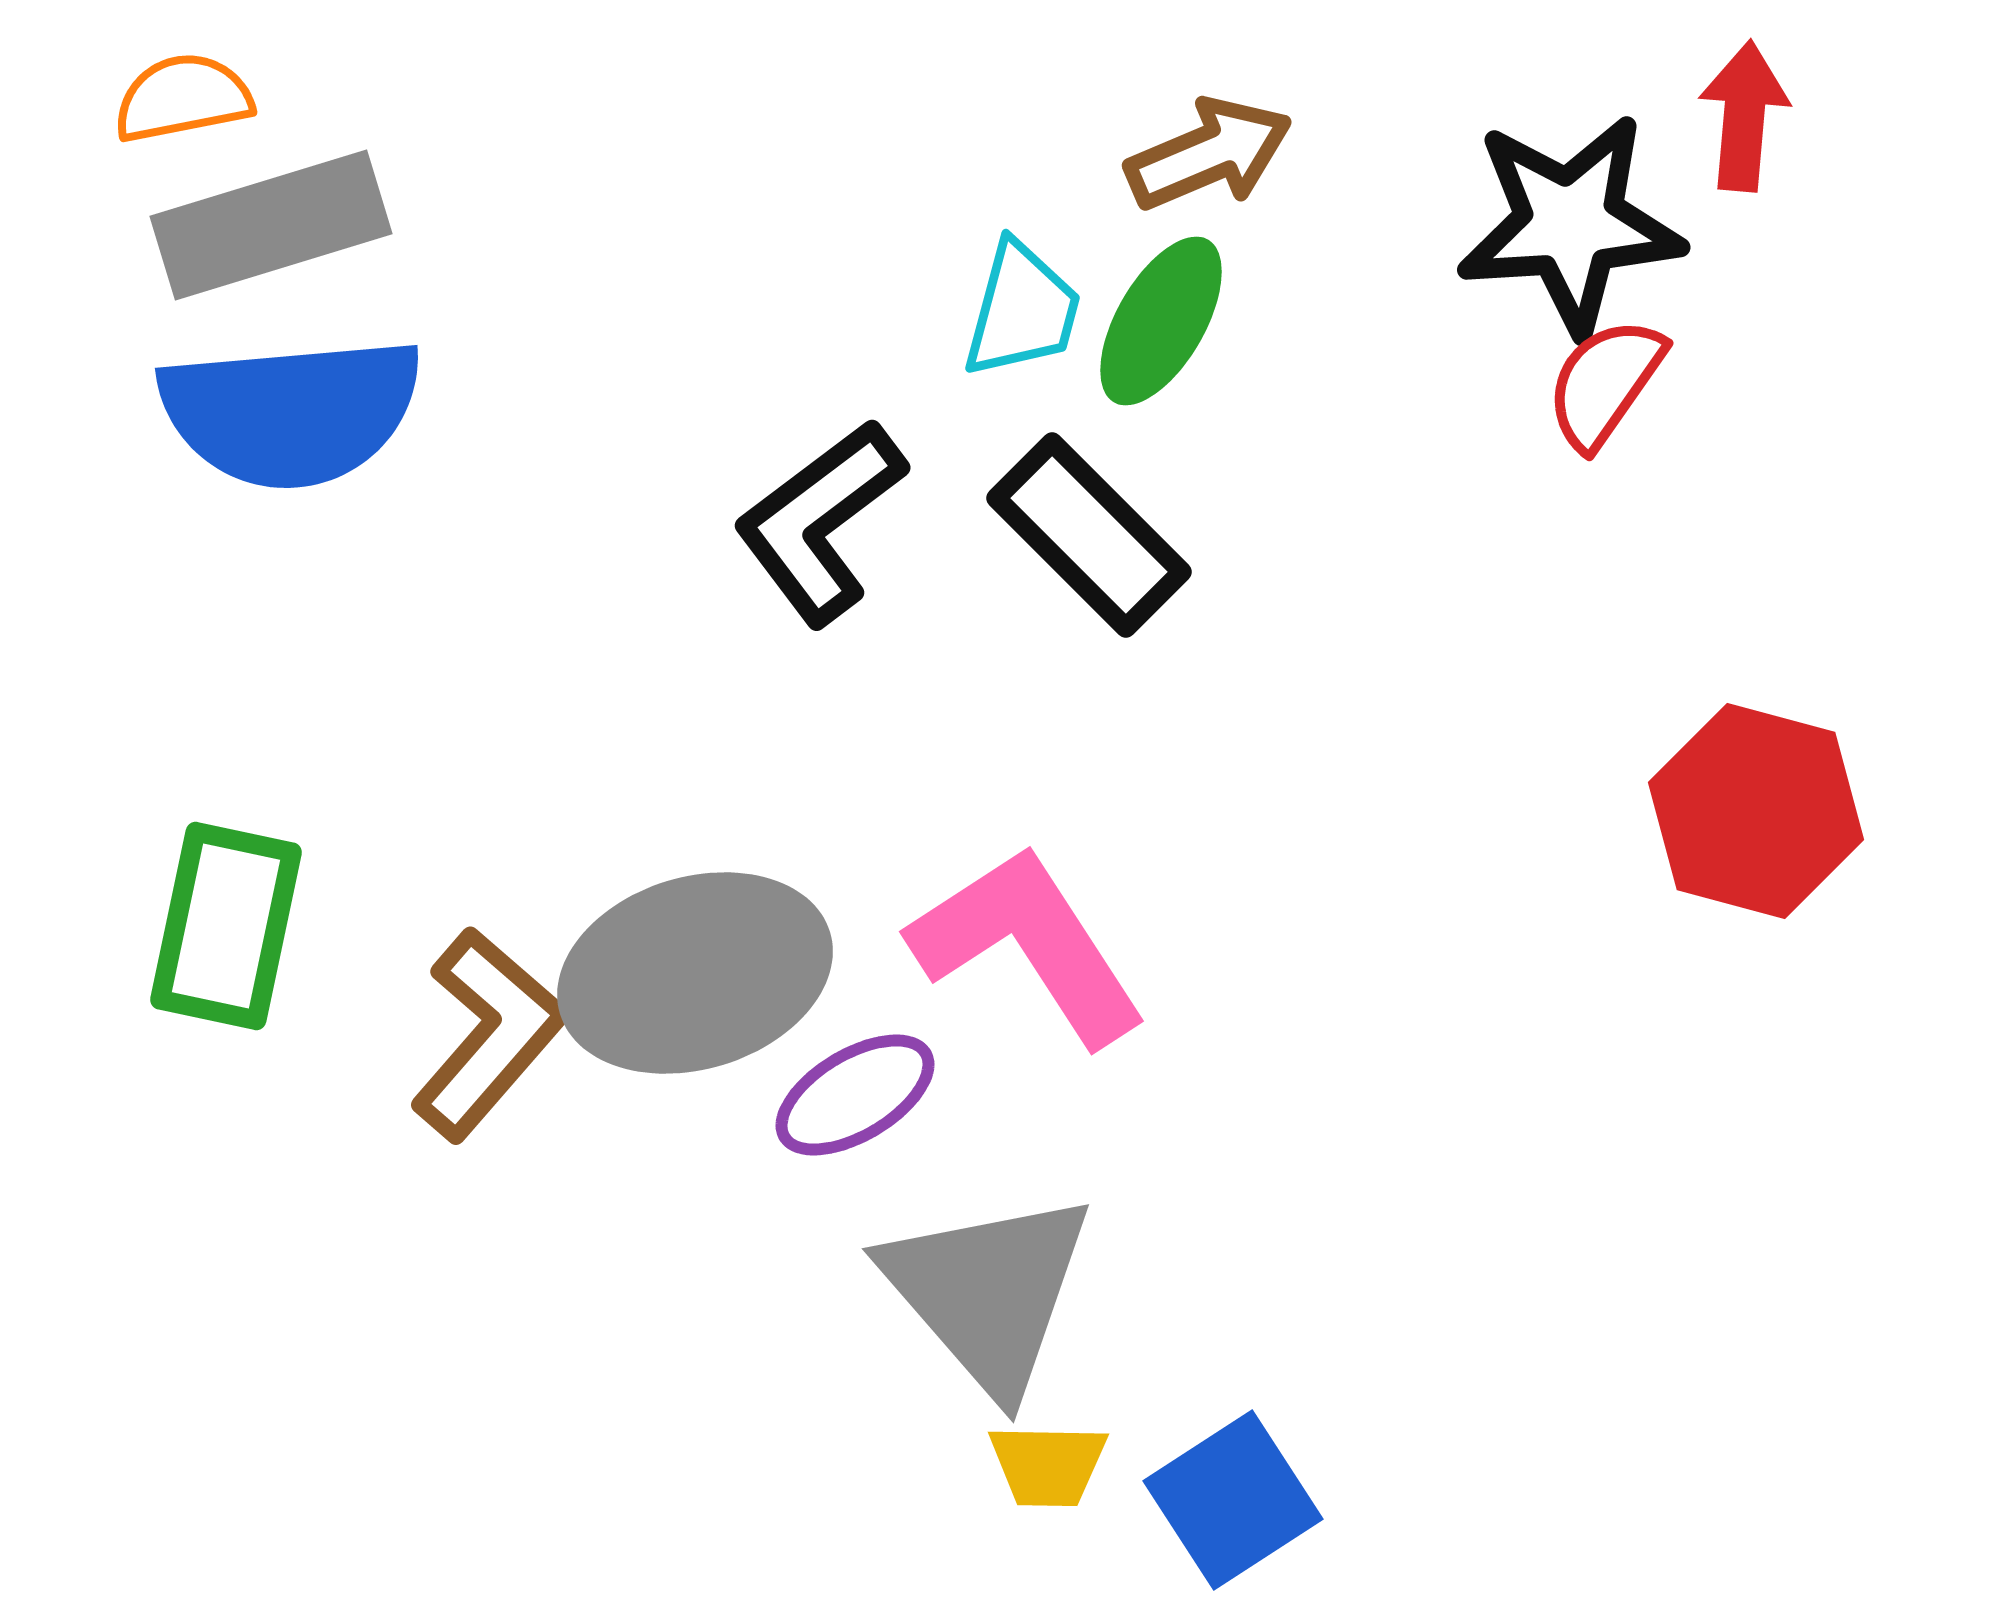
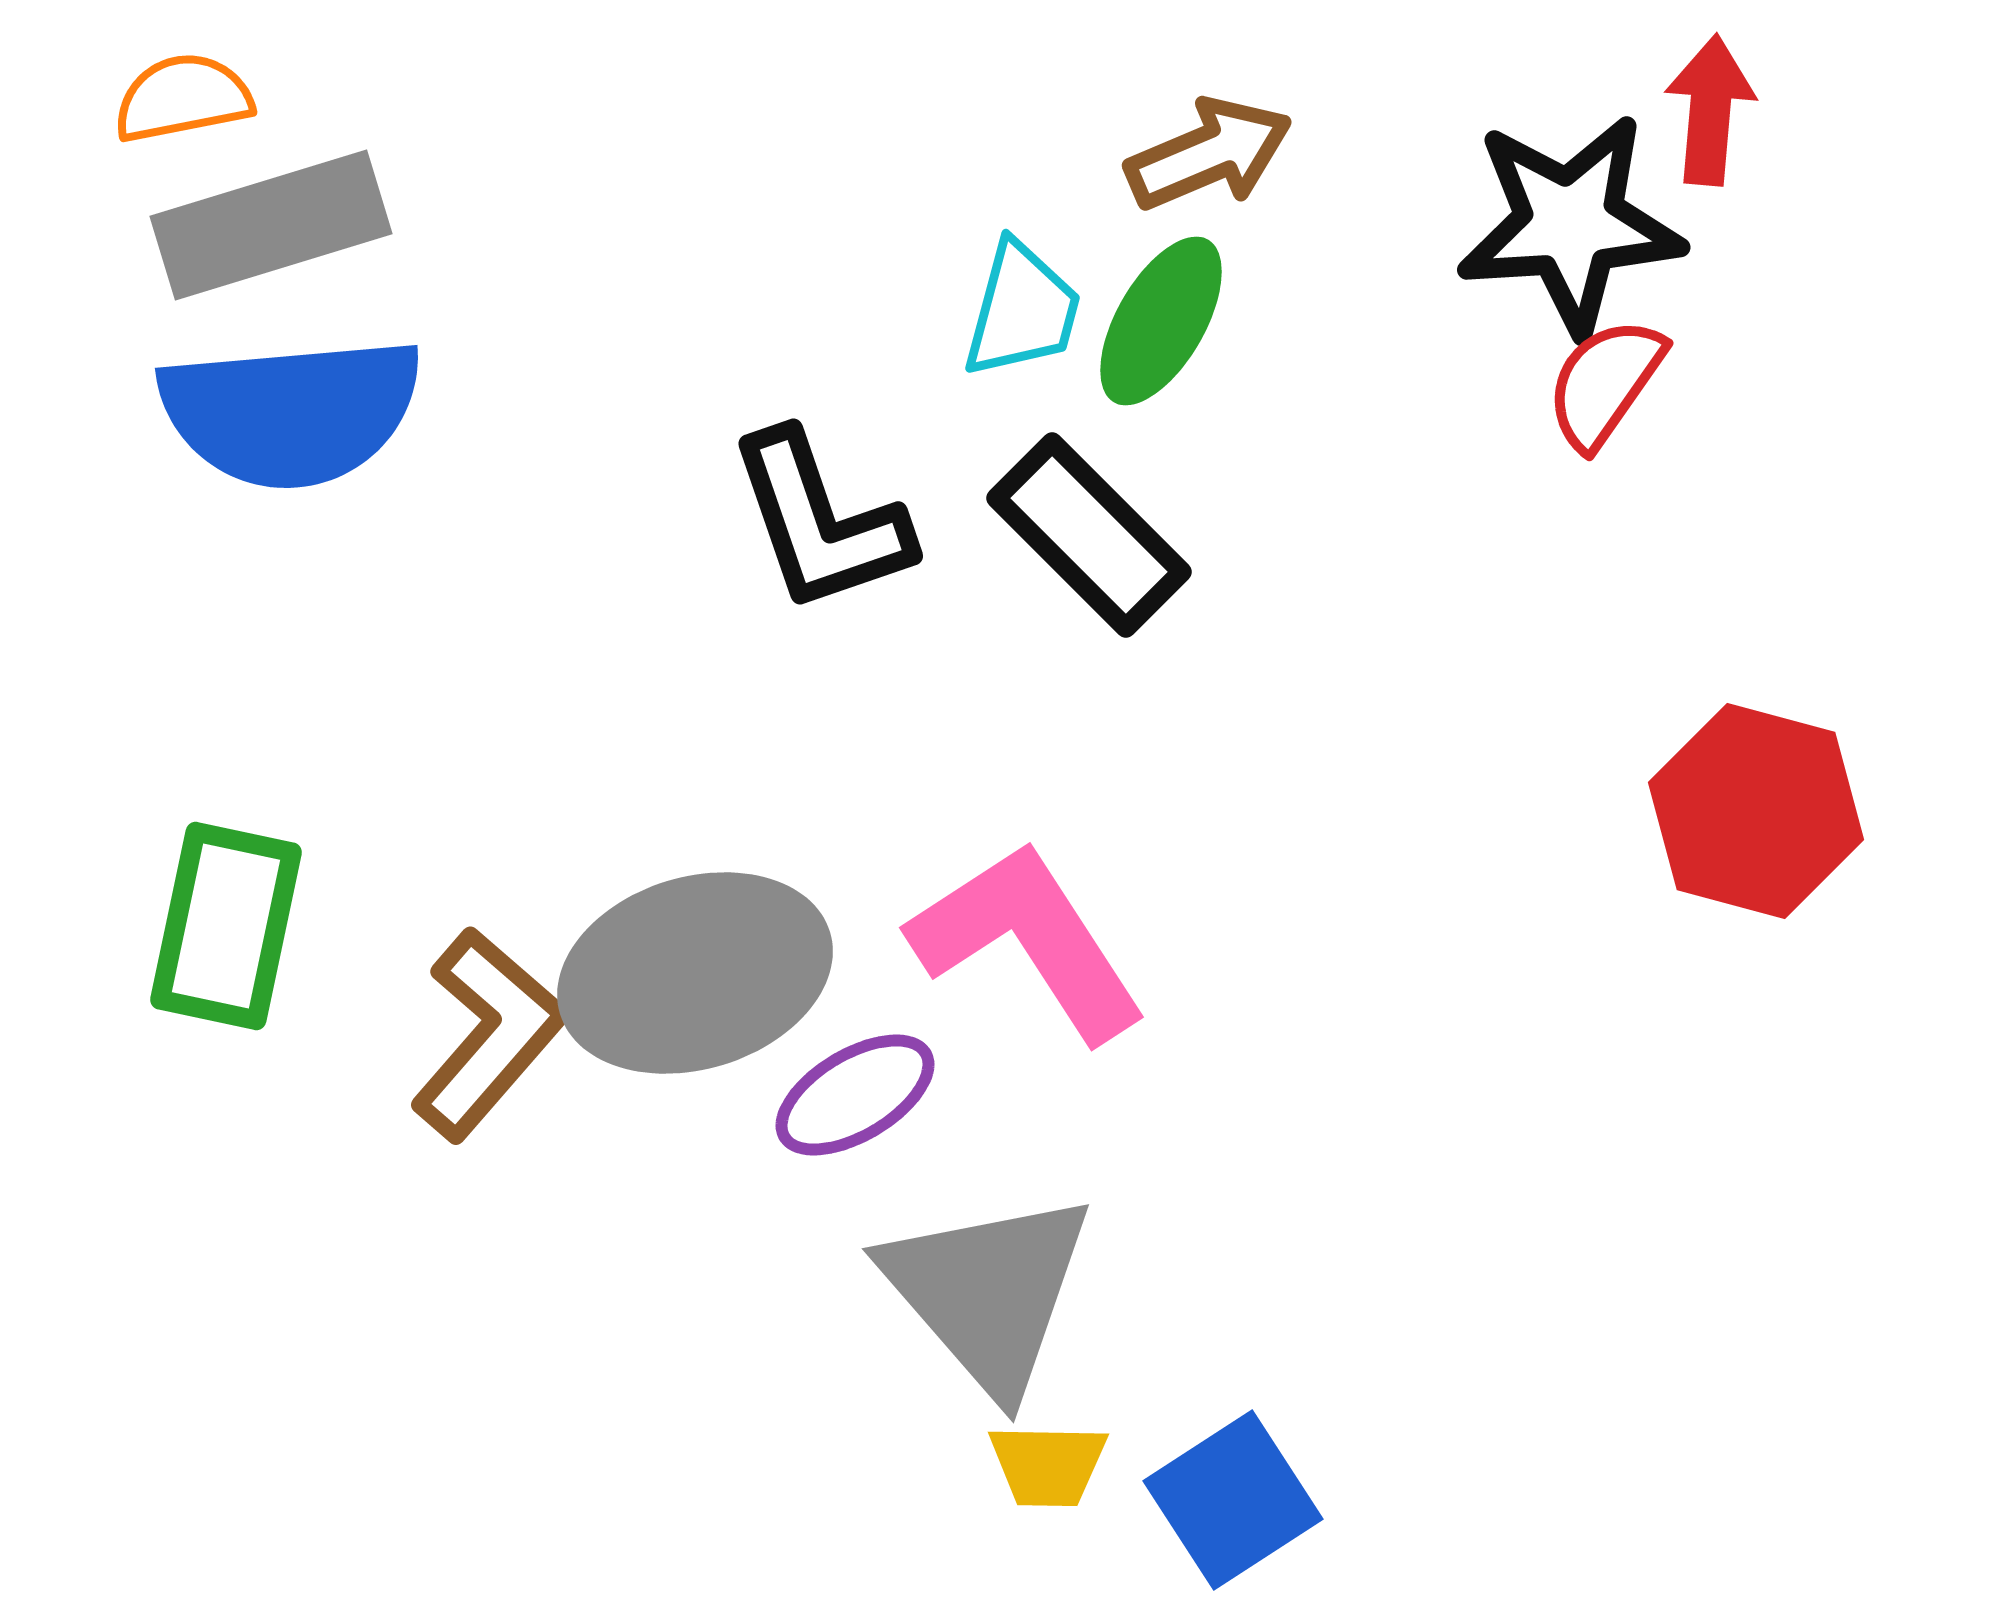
red arrow: moved 34 px left, 6 px up
black L-shape: rotated 72 degrees counterclockwise
pink L-shape: moved 4 px up
